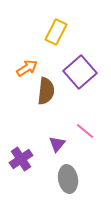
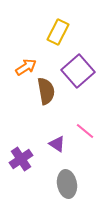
yellow rectangle: moved 2 px right
orange arrow: moved 1 px left, 1 px up
purple square: moved 2 px left, 1 px up
brown semicircle: rotated 16 degrees counterclockwise
purple triangle: rotated 36 degrees counterclockwise
gray ellipse: moved 1 px left, 5 px down
